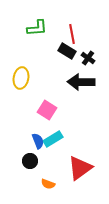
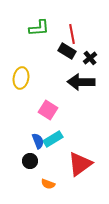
green L-shape: moved 2 px right
black cross: moved 2 px right; rotated 16 degrees clockwise
pink square: moved 1 px right
red triangle: moved 4 px up
